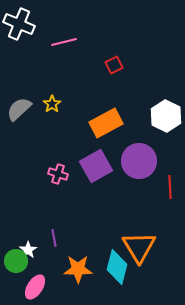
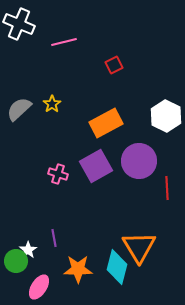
red line: moved 3 px left, 1 px down
pink ellipse: moved 4 px right
